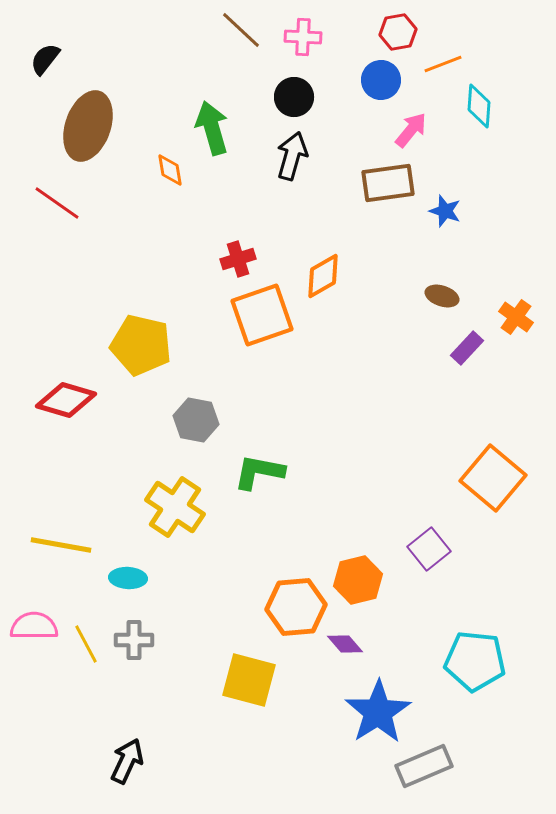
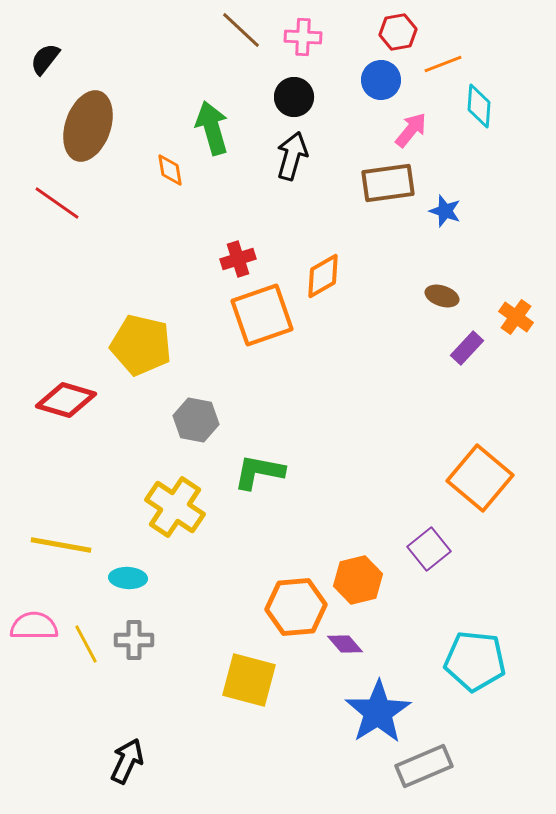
orange square at (493, 478): moved 13 px left
